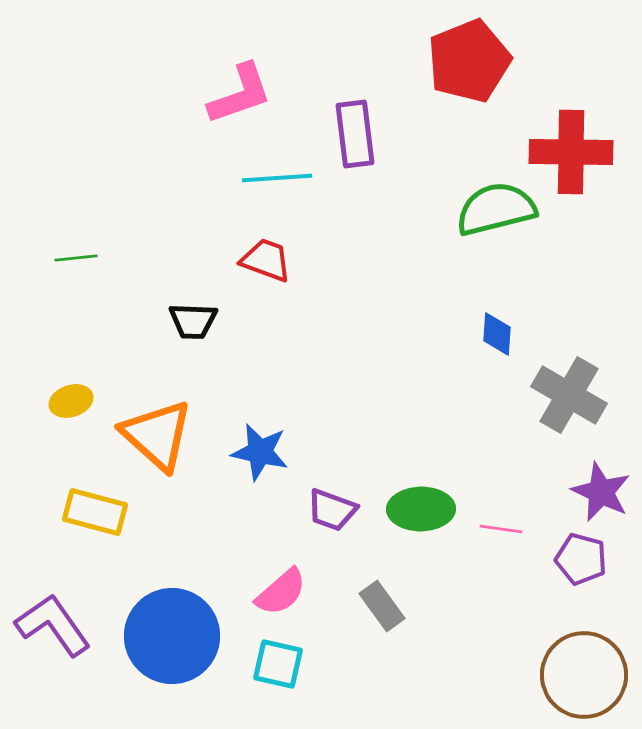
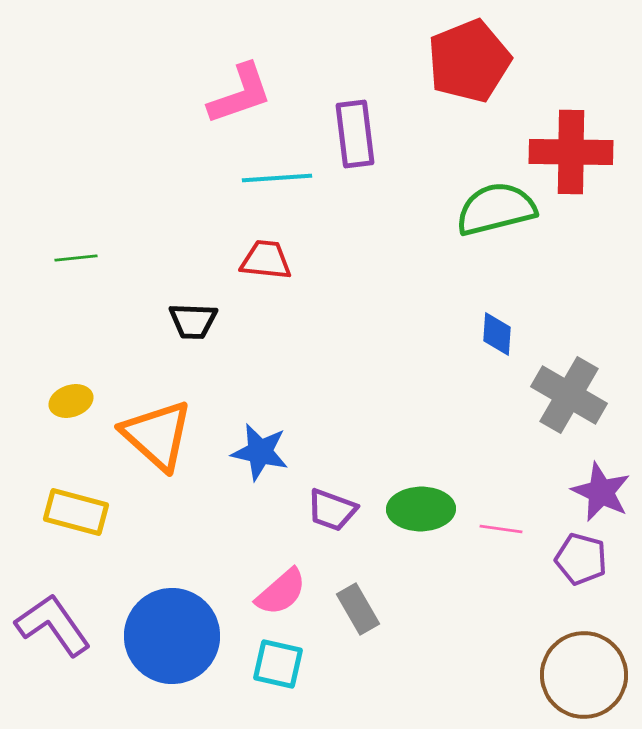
red trapezoid: rotated 14 degrees counterclockwise
yellow rectangle: moved 19 px left
gray rectangle: moved 24 px left, 3 px down; rotated 6 degrees clockwise
